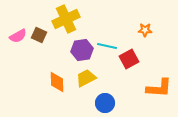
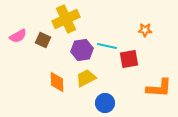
brown square: moved 4 px right, 5 px down
red square: rotated 18 degrees clockwise
